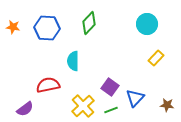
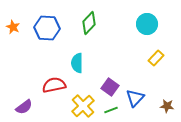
orange star: rotated 16 degrees clockwise
cyan semicircle: moved 4 px right, 2 px down
red semicircle: moved 6 px right
brown star: moved 1 px down
purple semicircle: moved 1 px left, 2 px up
